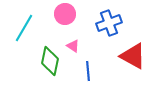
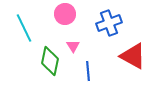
cyan line: rotated 56 degrees counterclockwise
pink triangle: rotated 24 degrees clockwise
